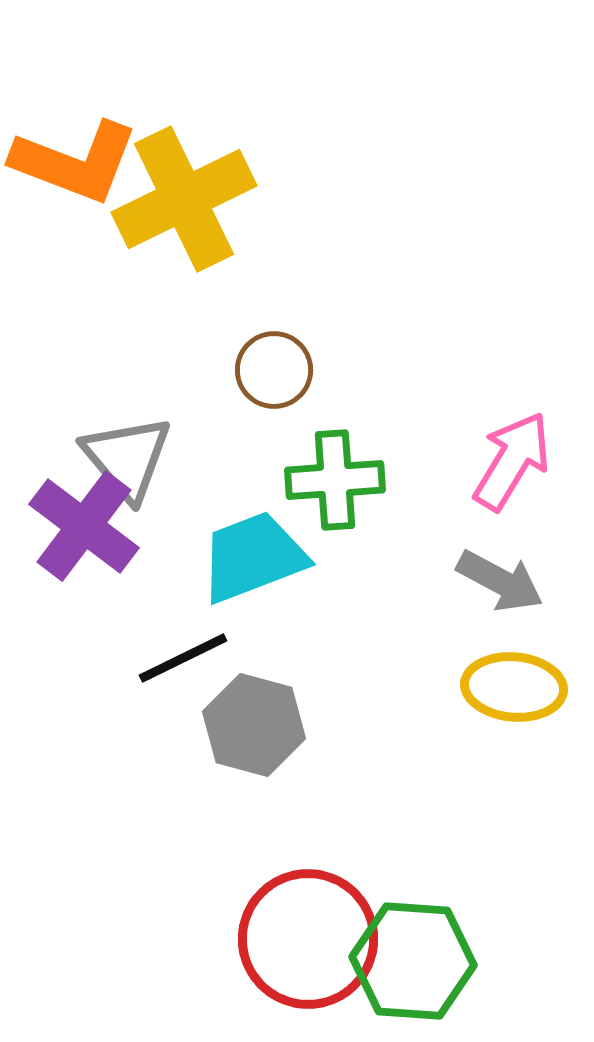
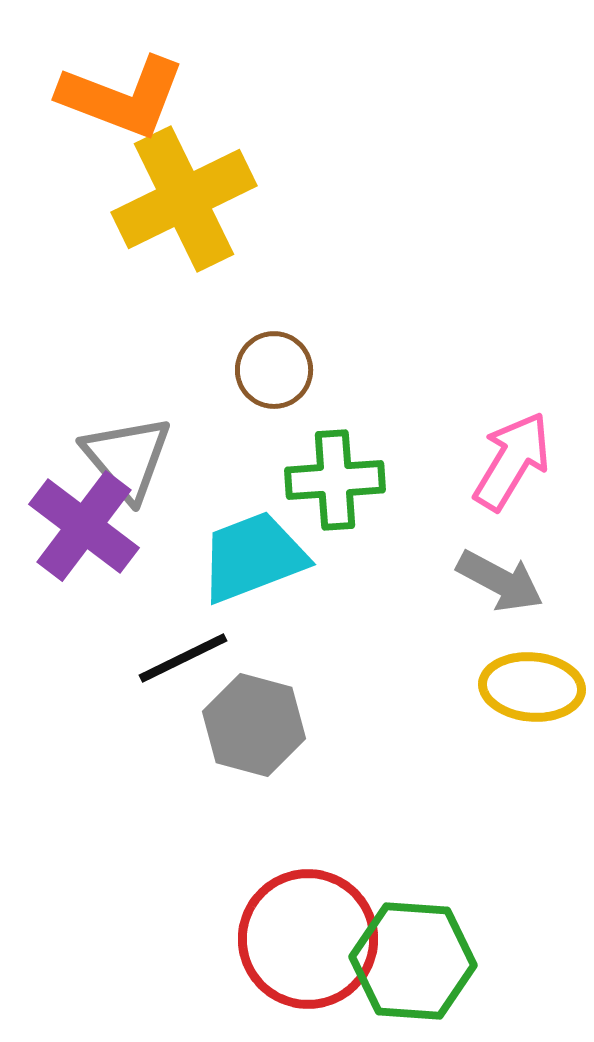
orange L-shape: moved 47 px right, 65 px up
yellow ellipse: moved 18 px right
